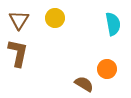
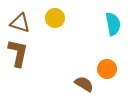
brown triangle: moved 1 px right, 3 px down; rotated 45 degrees counterclockwise
